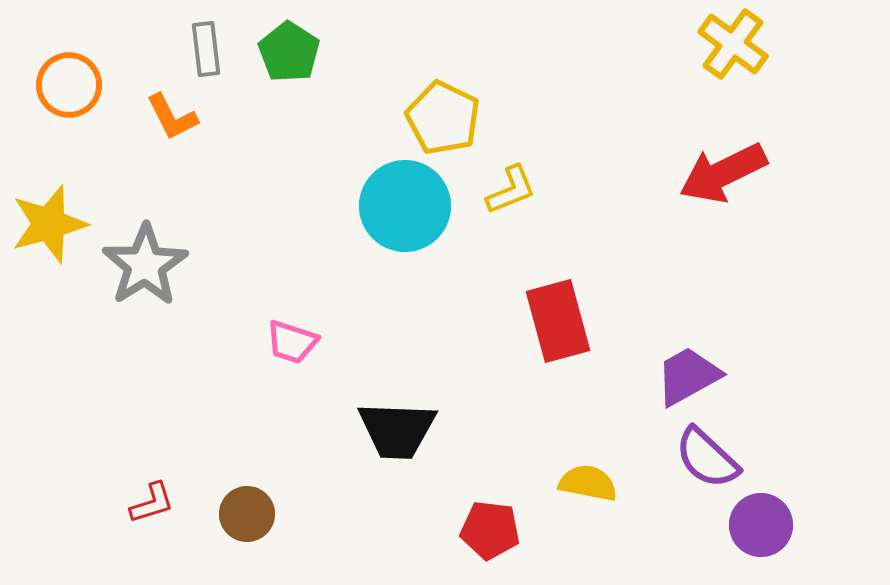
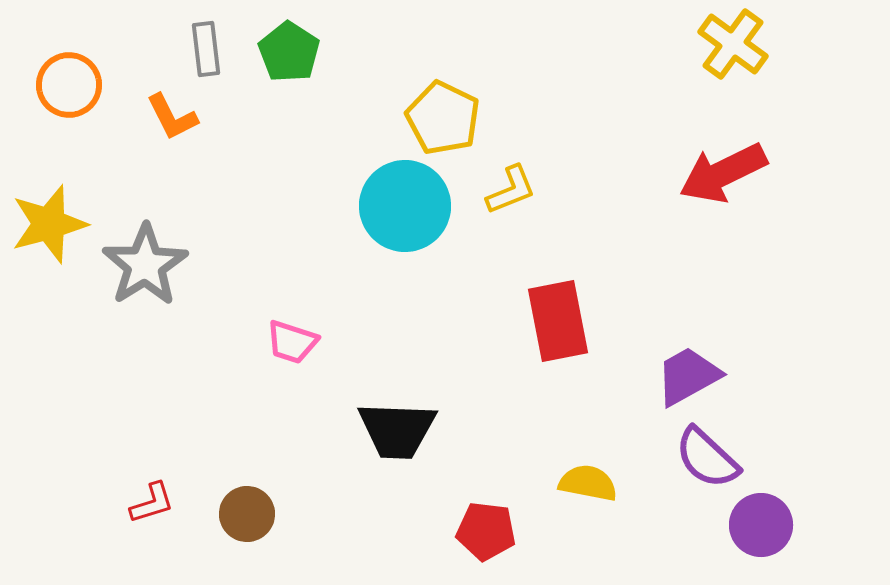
red rectangle: rotated 4 degrees clockwise
red pentagon: moved 4 px left, 1 px down
